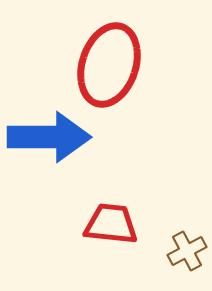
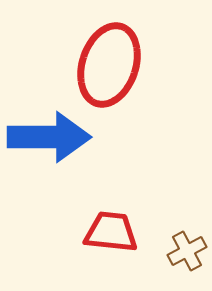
red trapezoid: moved 8 px down
